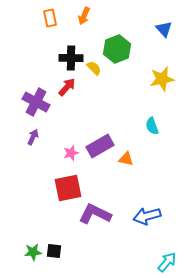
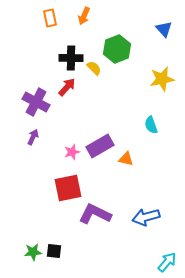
cyan semicircle: moved 1 px left, 1 px up
pink star: moved 1 px right, 1 px up
blue arrow: moved 1 px left, 1 px down
